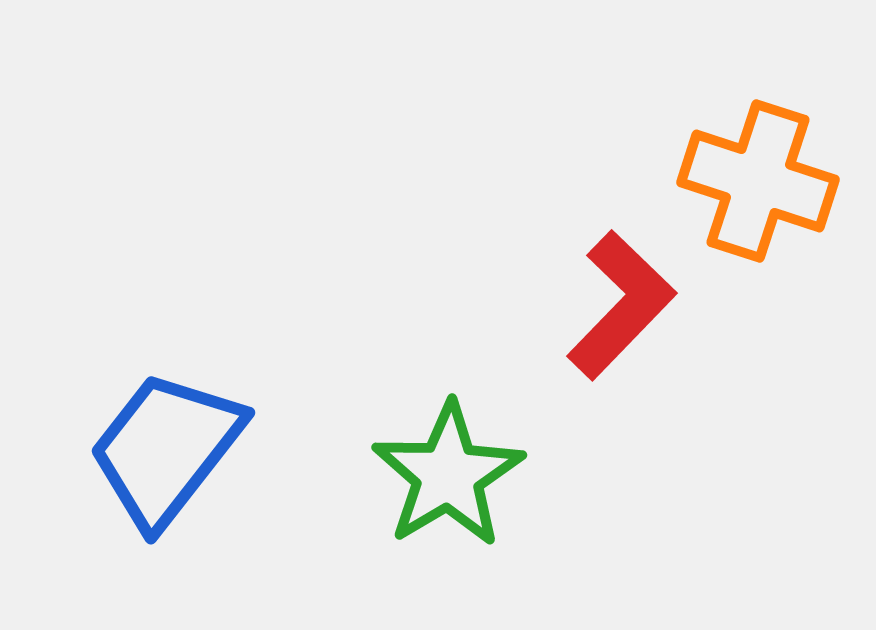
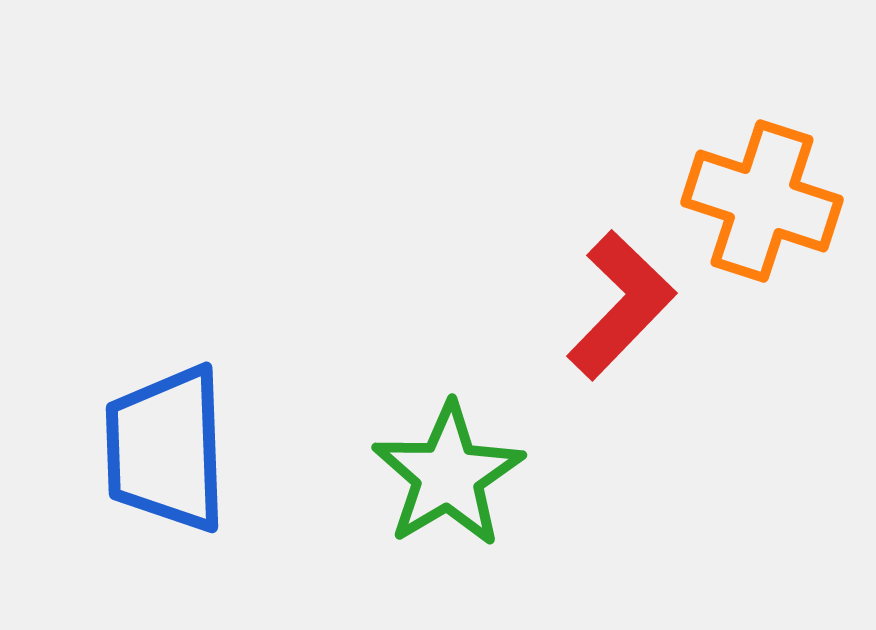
orange cross: moved 4 px right, 20 px down
blue trapezoid: rotated 40 degrees counterclockwise
